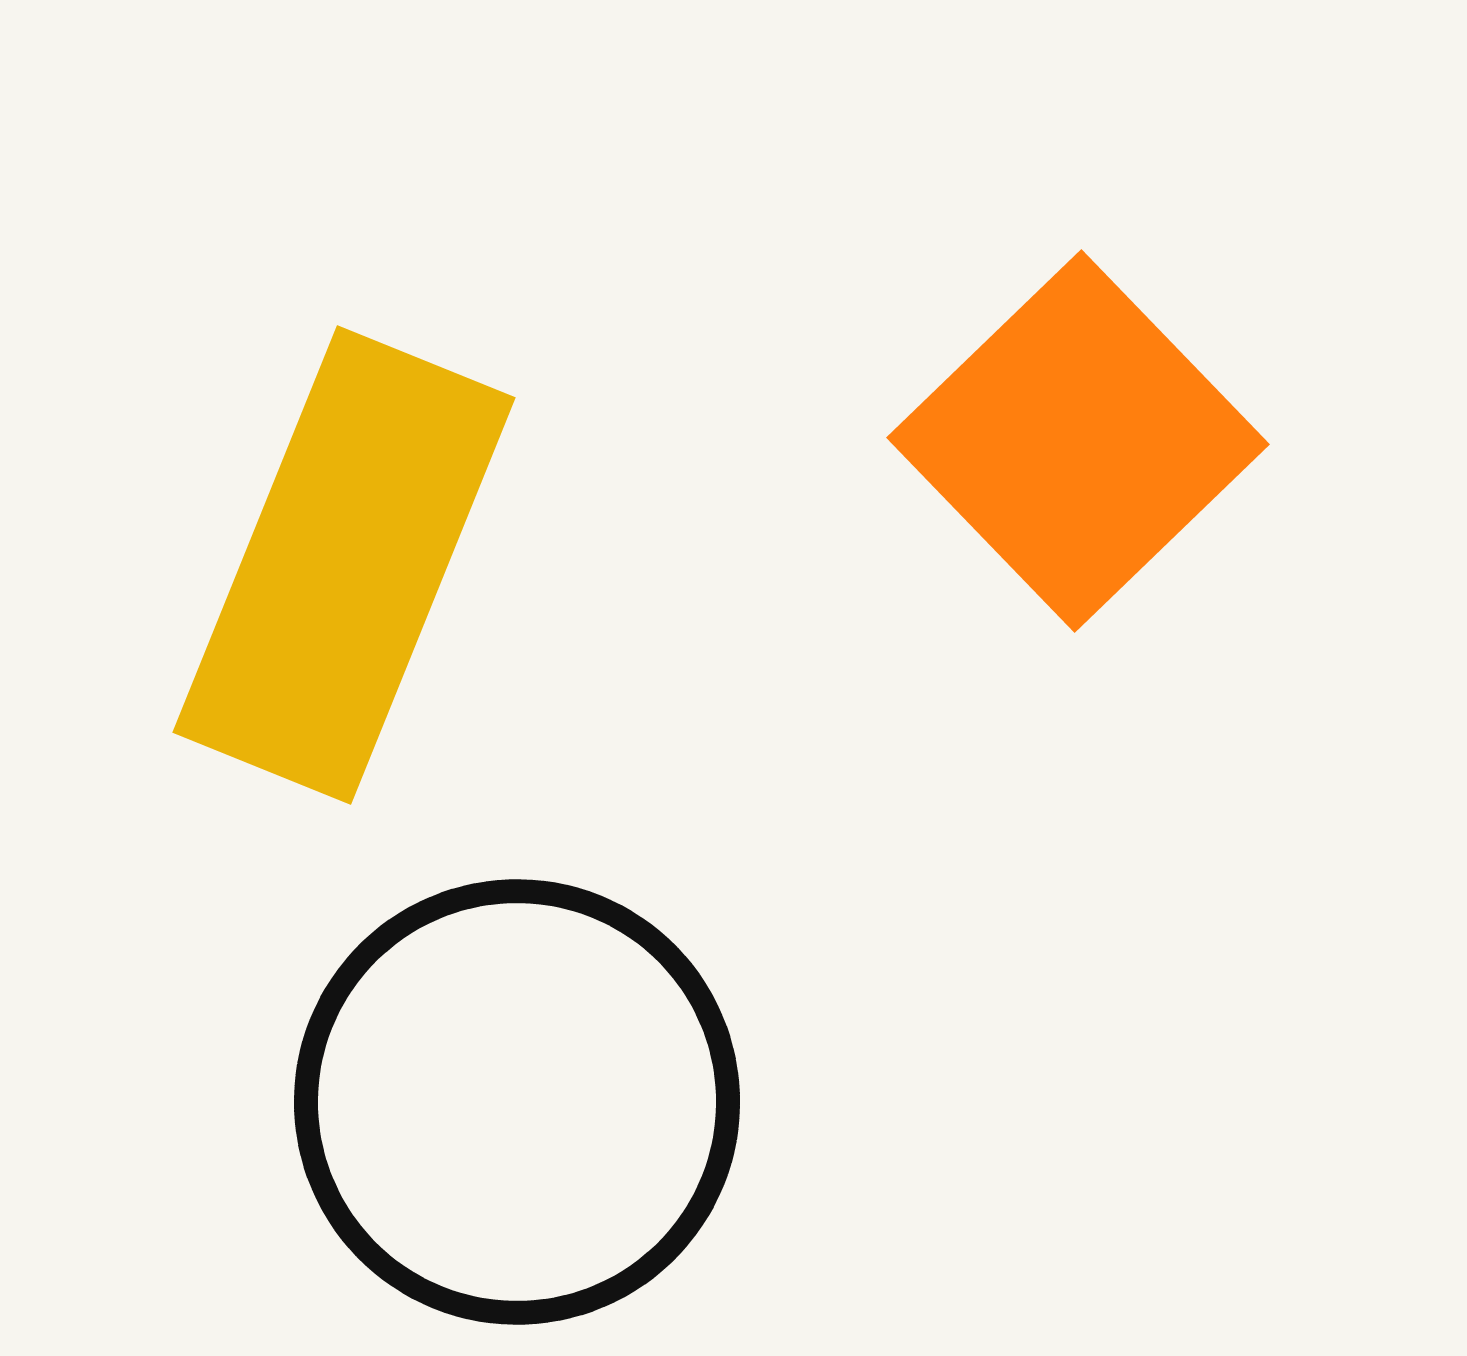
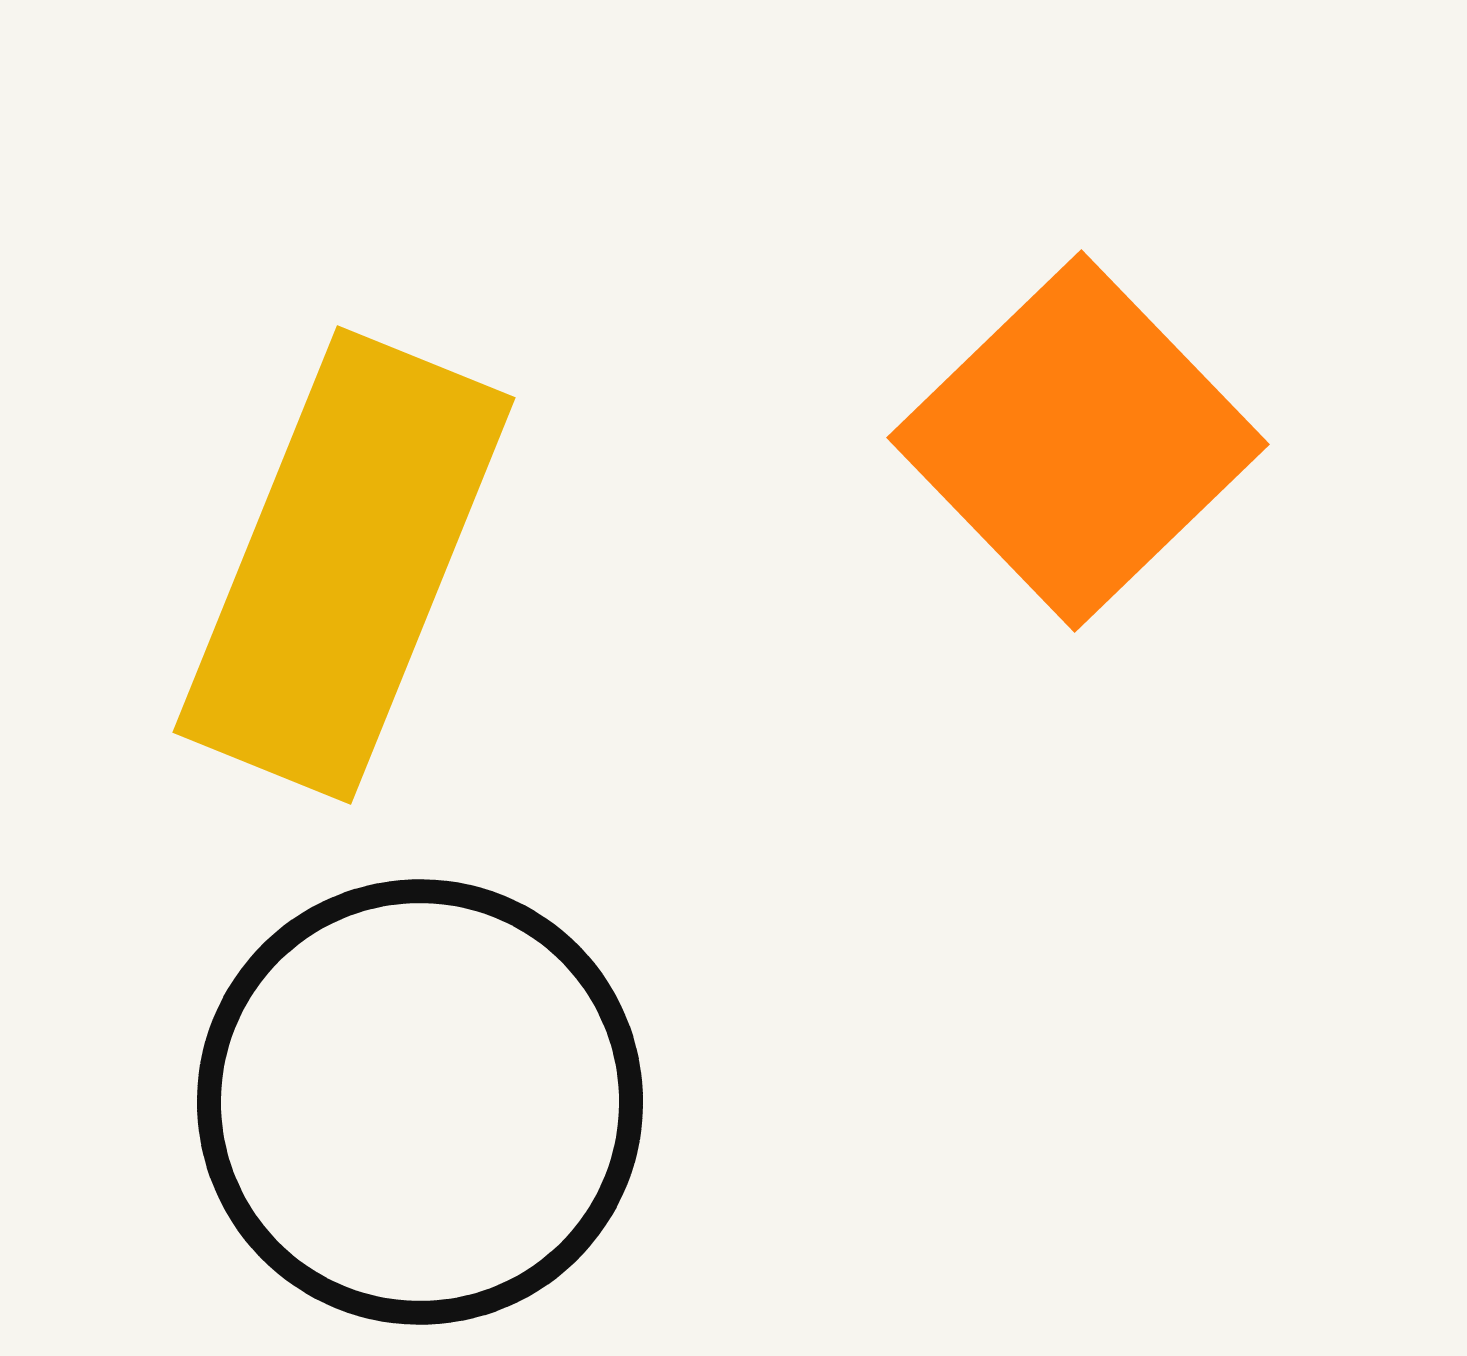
black circle: moved 97 px left
